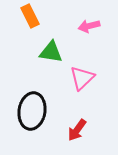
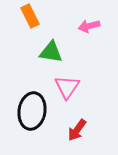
pink triangle: moved 15 px left, 9 px down; rotated 12 degrees counterclockwise
